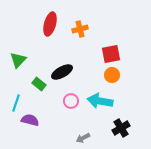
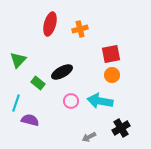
green rectangle: moved 1 px left, 1 px up
gray arrow: moved 6 px right, 1 px up
